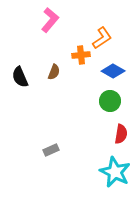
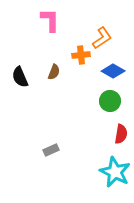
pink L-shape: rotated 40 degrees counterclockwise
